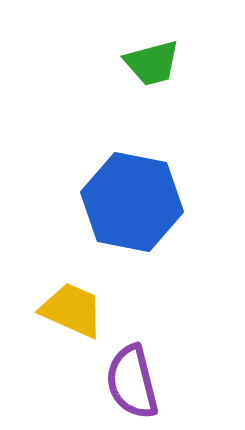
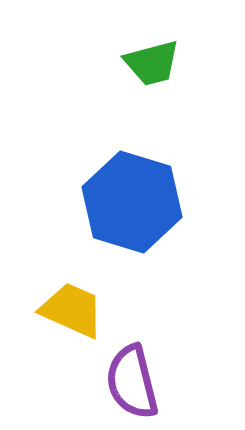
blue hexagon: rotated 6 degrees clockwise
